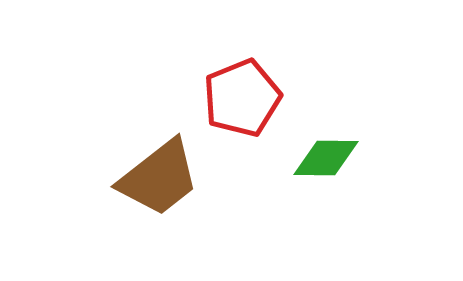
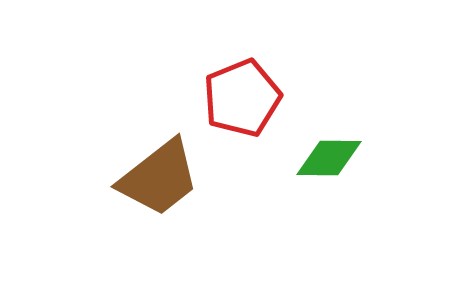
green diamond: moved 3 px right
